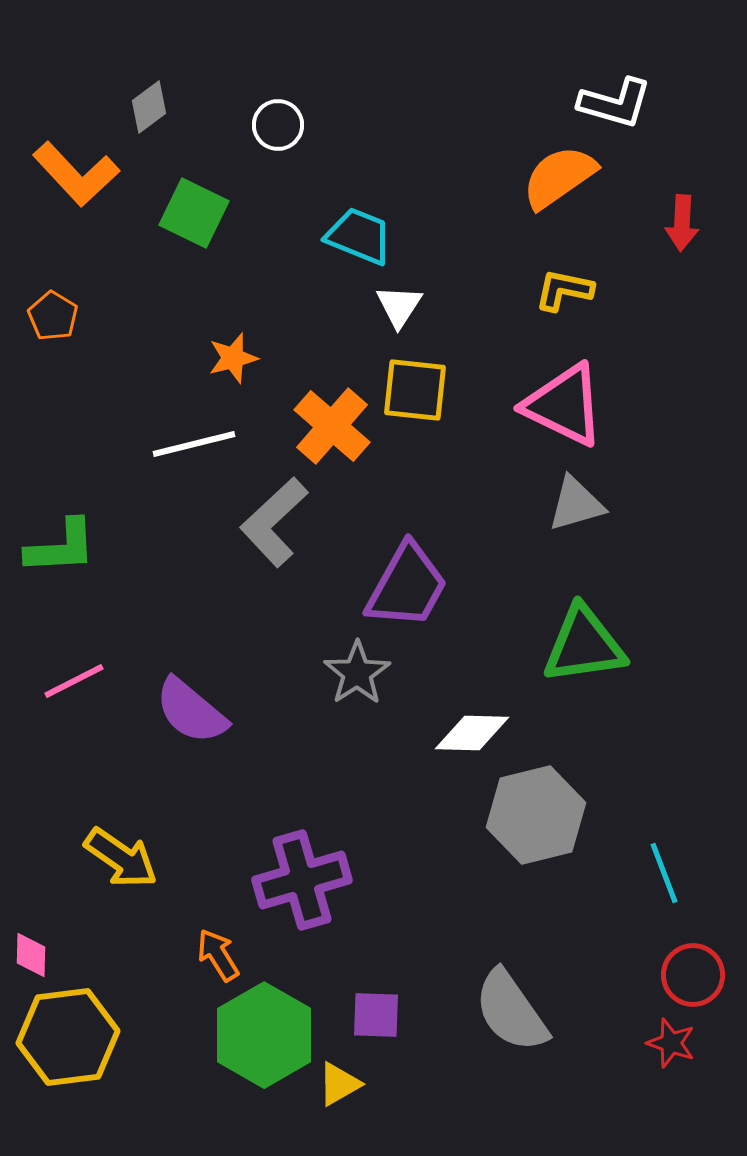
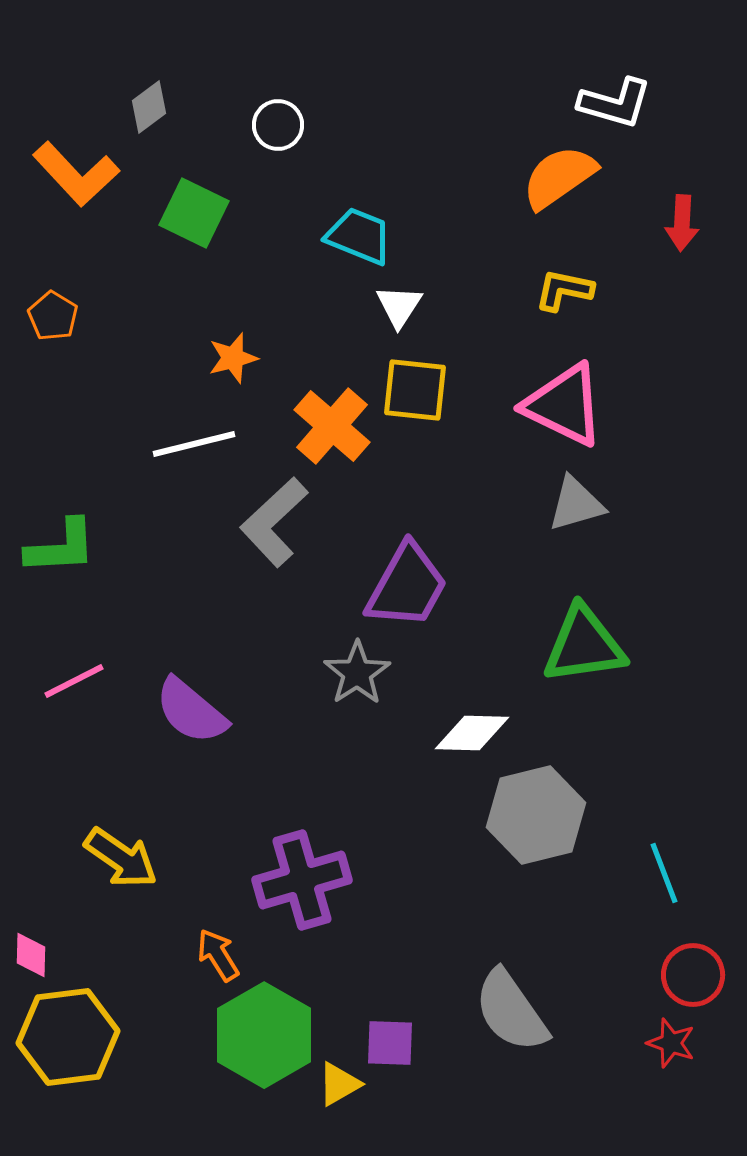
purple square: moved 14 px right, 28 px down
